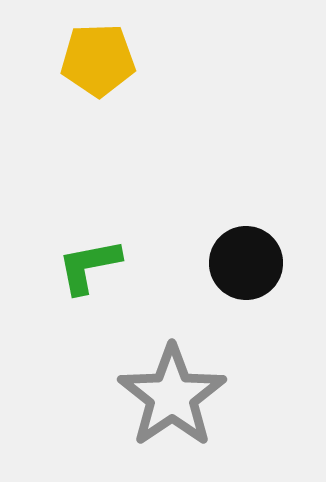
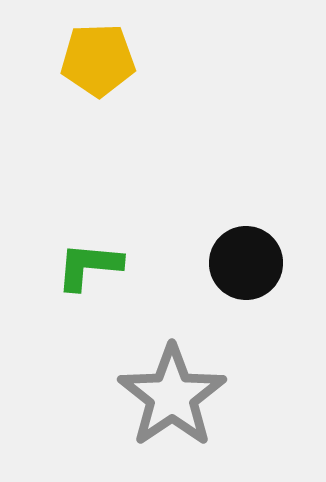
green L-shape: rotated 16 degrees clockwise
